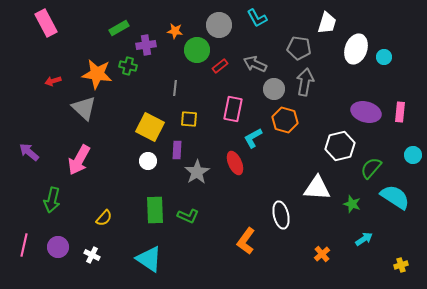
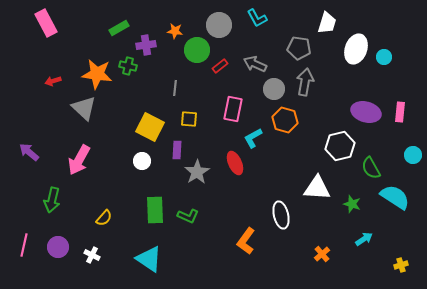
white circle at (148, 161): moved 6 px left
green semicircle at (371, 168): rotated 70 degrees counterclockwise
